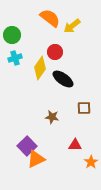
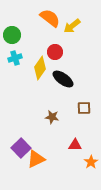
purple square: moved 6 px left, 2 px down
